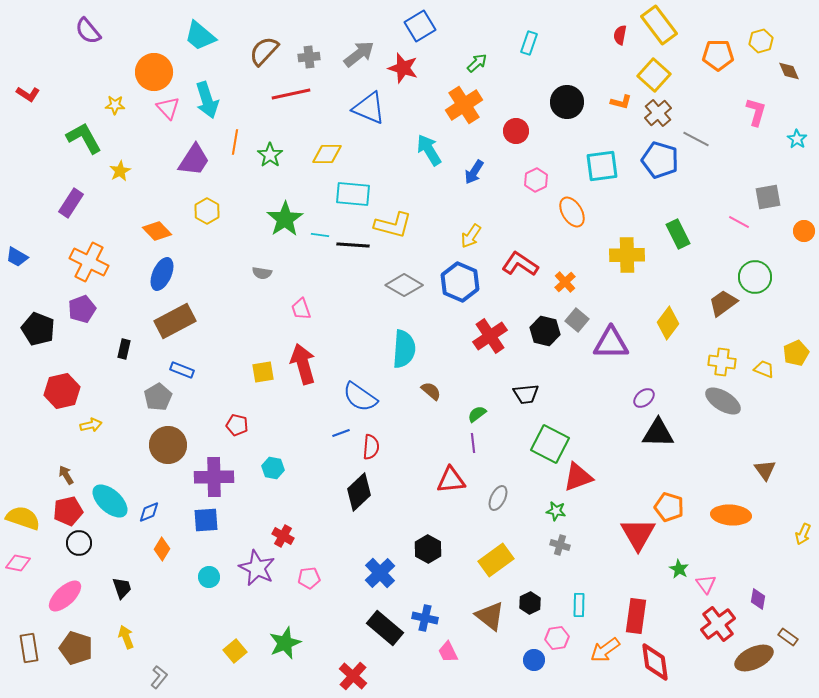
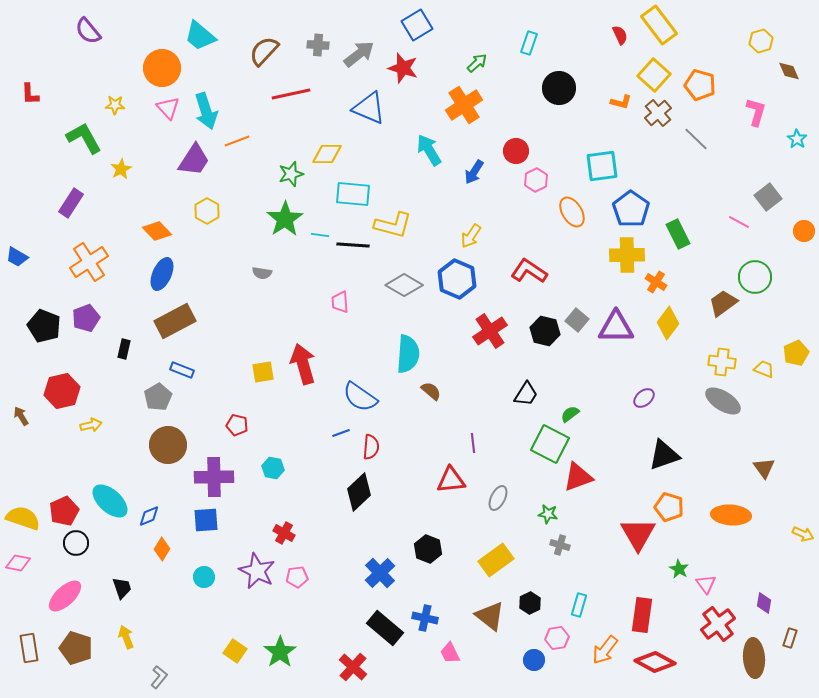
blue square at (420, 26): moved 3 px left, 1 px up
red semicircle at (620, 35): rotated 144 degrees clockwise
orange pentagon at (718, 55): moved 18 px left, 30 px down; rotated 16 degrees clockwise
gray cross at (309, 57): moved 9 px right, 12 px up; rotated 10 degrees clockwise
orange circle at (154, 72): moved 8 px right, 4 px up
red L-shape at (28, 94): moved 2 px right; rotated 55 degrees clockwise
cyan arrow at (207, 100): moved 1 px left, 11 px down
black circle at (567, 102): moved 8 px left, 14 px up
red circle at (516, 131): moved 20 px down
gray line at (696, 139): rotated 16 degrees clockwise
orange line at (235, 142): moved 2 px right, 1 px up; rotated 60 degrees clockwise
green star at (270, 155): moved 21 px right, 19 px down; rotated 20 degrees clockwise
blue pentagon at (660, 160): moved 29 px left, 49 px down; rotated 18 degrees clockwise
yellow star at (120, 171): moved 1 px right, 2 px up
gray square at (768, 197): rotated 28 degrees counterclockwise
orange cross at (89, 262): rotated 30 degrees clockwise
red L-shape at (520, 264): moved 9 px right, 7 px down
blue hexagon at (460, 282): moved 3 px left, 3 px up
orange cross at (565, 282): moved 91 px right; rotated 15 degrees counterclockwise
purple pentagon at (82, 309): moved 4 px right, 9 px down
pink trapezoid at (301, 309): moved 39 px right, 7 px up; rotated 15 degrees clockwise
black pentagon at (38, 329): moved 6 px right, 3 px up
red cross at (490, 336): moved 5 px up
purple triangle at (611, 343): moved 5 px right, 16 px up
cyan semicircle at (404, 349): moved 4 px right, 5 px down
black trapezoid at (526, 394): rotated 52 degrees counterclockwise
green semicircle at (477, 414): moved 93 px right
black triangle at (658, 433): moved 6 px right, 22 px down; rotated 20 degrees counterclockwise
brown triangle at (765, 470): moved 1 px left, 2 px up
brown arrow at (66, 475): moved 45 px left, 59 px up
red pentagon at (68, 511): moved 4 px left; rotated 12 degrees counterclockwise
green star at (556, 511): moved 8 px left, 3 px down
blue diamond at (149, 512): moved 4 px down
yellow arrow at (803, 534): rotated 90 degrees counterclockwise
red cross at (283, 536): moved 1 px right, 3 px up
black circle at (79, 543): moved 3 px left
black hexagon at (428, 549): rotated 8 degrees counterclockwise
purple star at (257, 568): moved 3 px down
cyan circle at (209, 577): moved 5 px left
pink pentagon at (309, 578): moved 12 px left, 1 px up
purple diamond at (758, 599): moved 6 px right, 4 px down
cyan rectangle at (579, 605): rotated 15 degrees clockwise
red rectangle at (636, 616): moved 6 px right, 1 px up
brown rectangle at (788, 637): moved 2 px right, 1 px down; rotated 72 degrees clockwise
green star at (285, 643): moved 5 px left, 9 px down; rotated 12 degrees counterclockwise
orange arrow at (605, 650): rotated 16 degrees counterclockwise
yellow square at (235, 651): rotated 15 degrees counterclockwise
pink trapezoid at (448, 652): moved 2 px right, 1 px down
brown ellipse at (754, 658): rotated 69 degrees counterclockwise
red diamond at (655, 662): rotated 54 degrees counterclockwise
red cross at (353, 676): moved 9 px up
